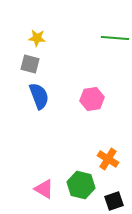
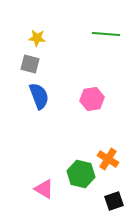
green line: moved 9 px left, 4 px up
green hexagon: moved 11 px up
